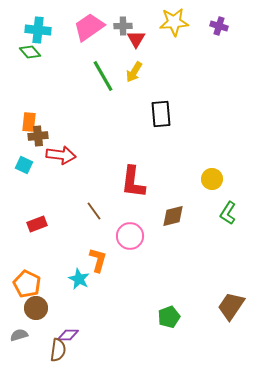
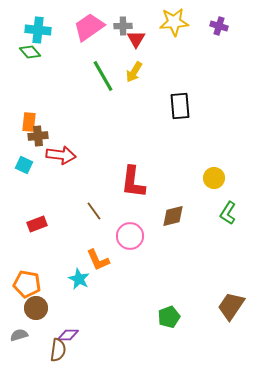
black rectangle: moved 19 px right, 8 px up
yellow circle: moved 2 px right, 1 px up
orange L-shape: rotated 140 degrees clockwise
orange pentagon: rotated 16 degrees counterclockwise
